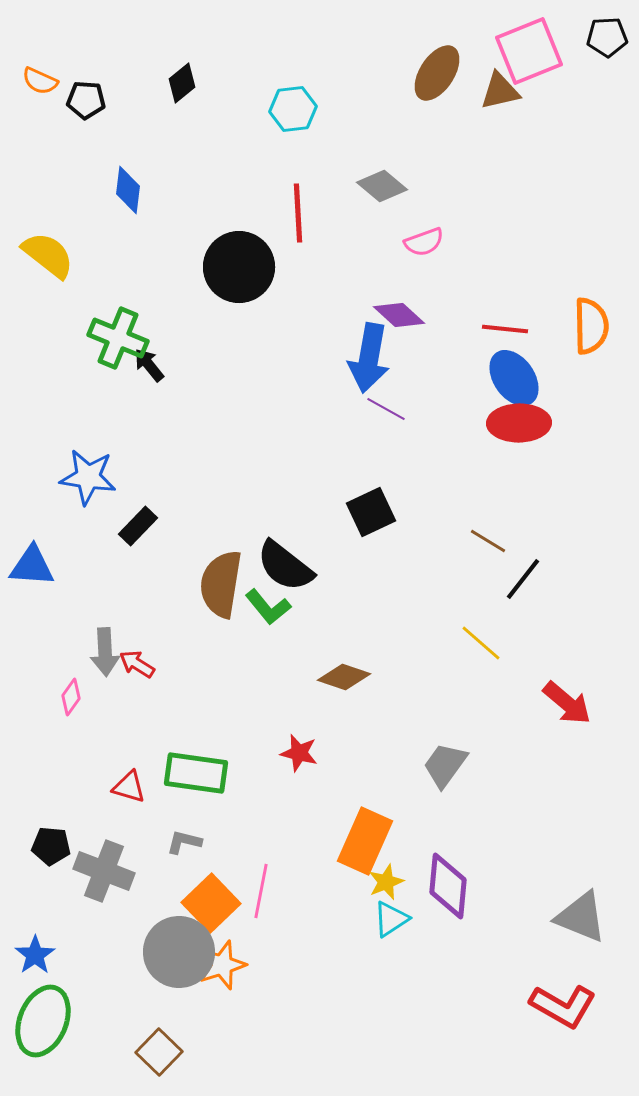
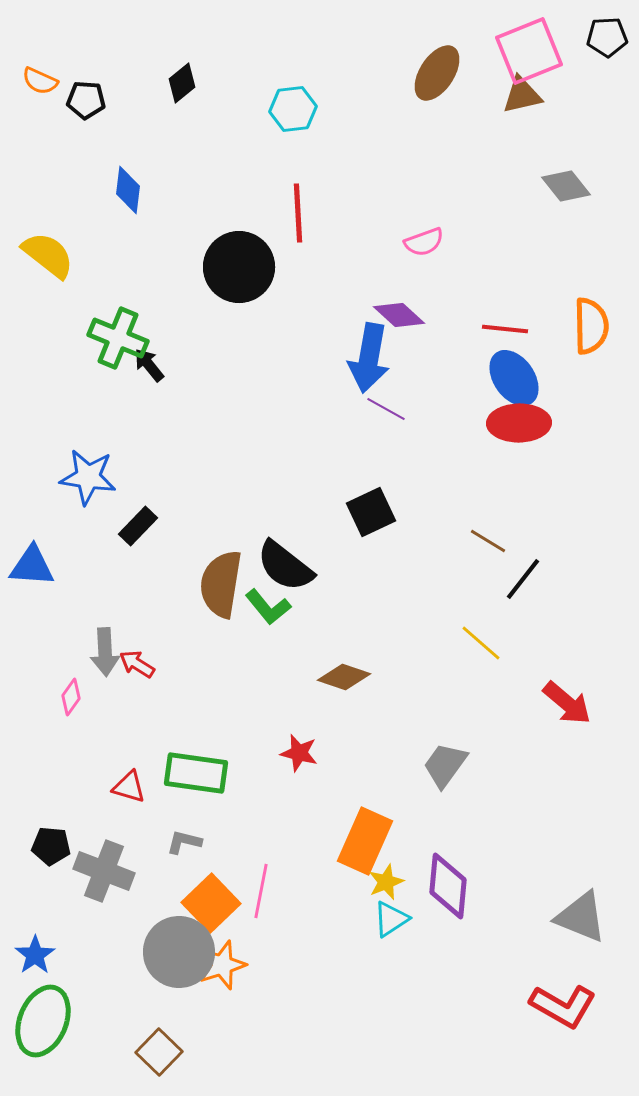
brown triangle at (500, 91): moved 22 px right, 4 px down
gray diamond at (382, 186): moved 184 px right; rotated 12 degrees clockwise
